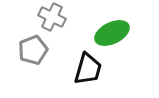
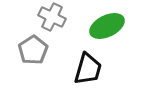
green ellipse: moved 5 px left, 7 px up
gray pentagon: rotated 12 degrees counterclockwise
